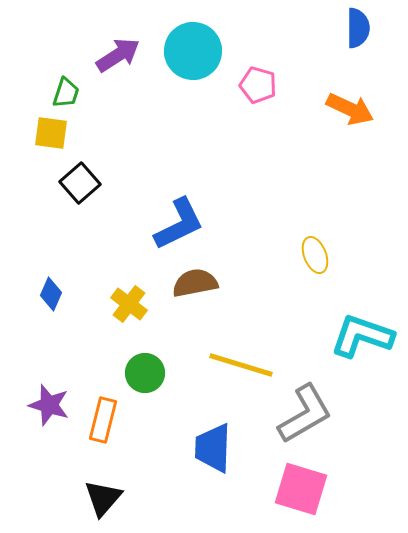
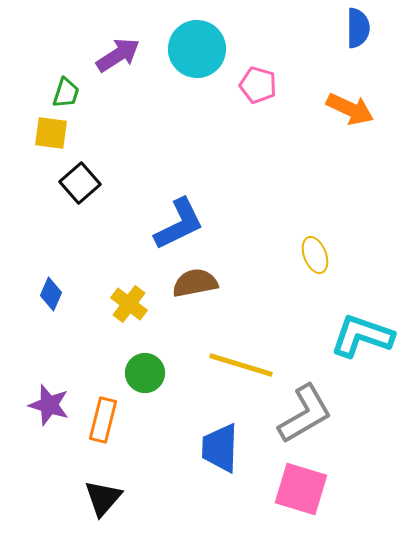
cyan circle: moved 4 px right, 2 px up
blue trapezoid: moved 7 px right
